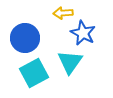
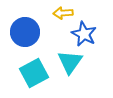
blue star: moved 1 px right, 1 px down
blue circle: moved 6 px up
